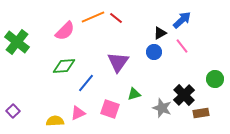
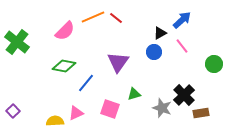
green diamond: rotated 15 degrees clockwise
green circle: moved 1 px left, 15 px up
pink triangle: moved 2 px left
